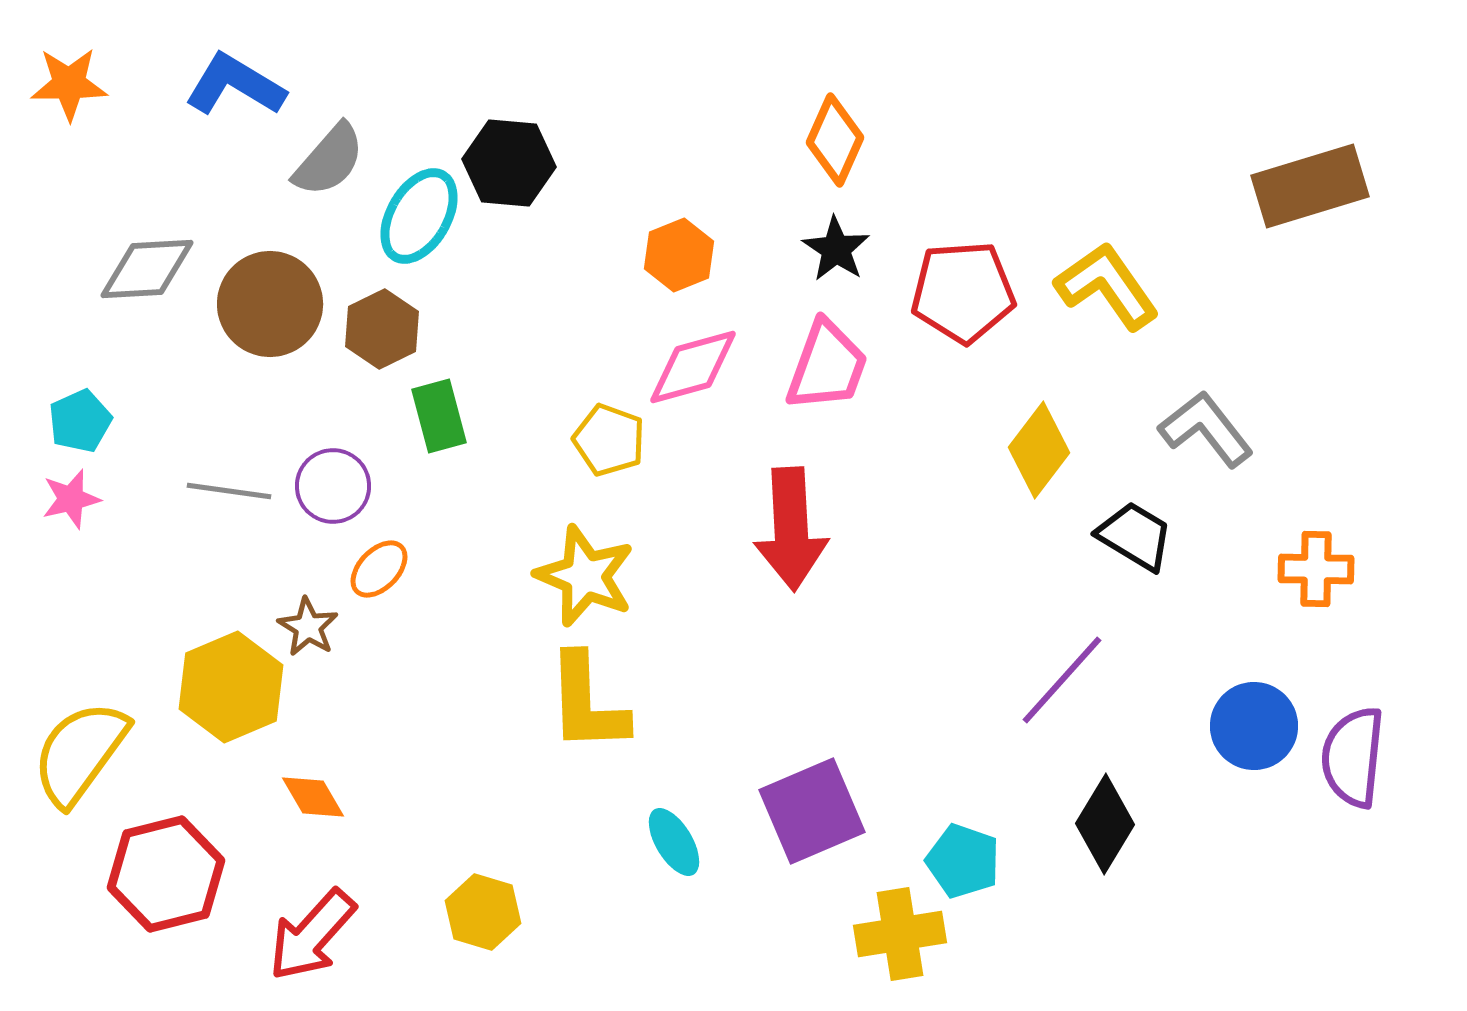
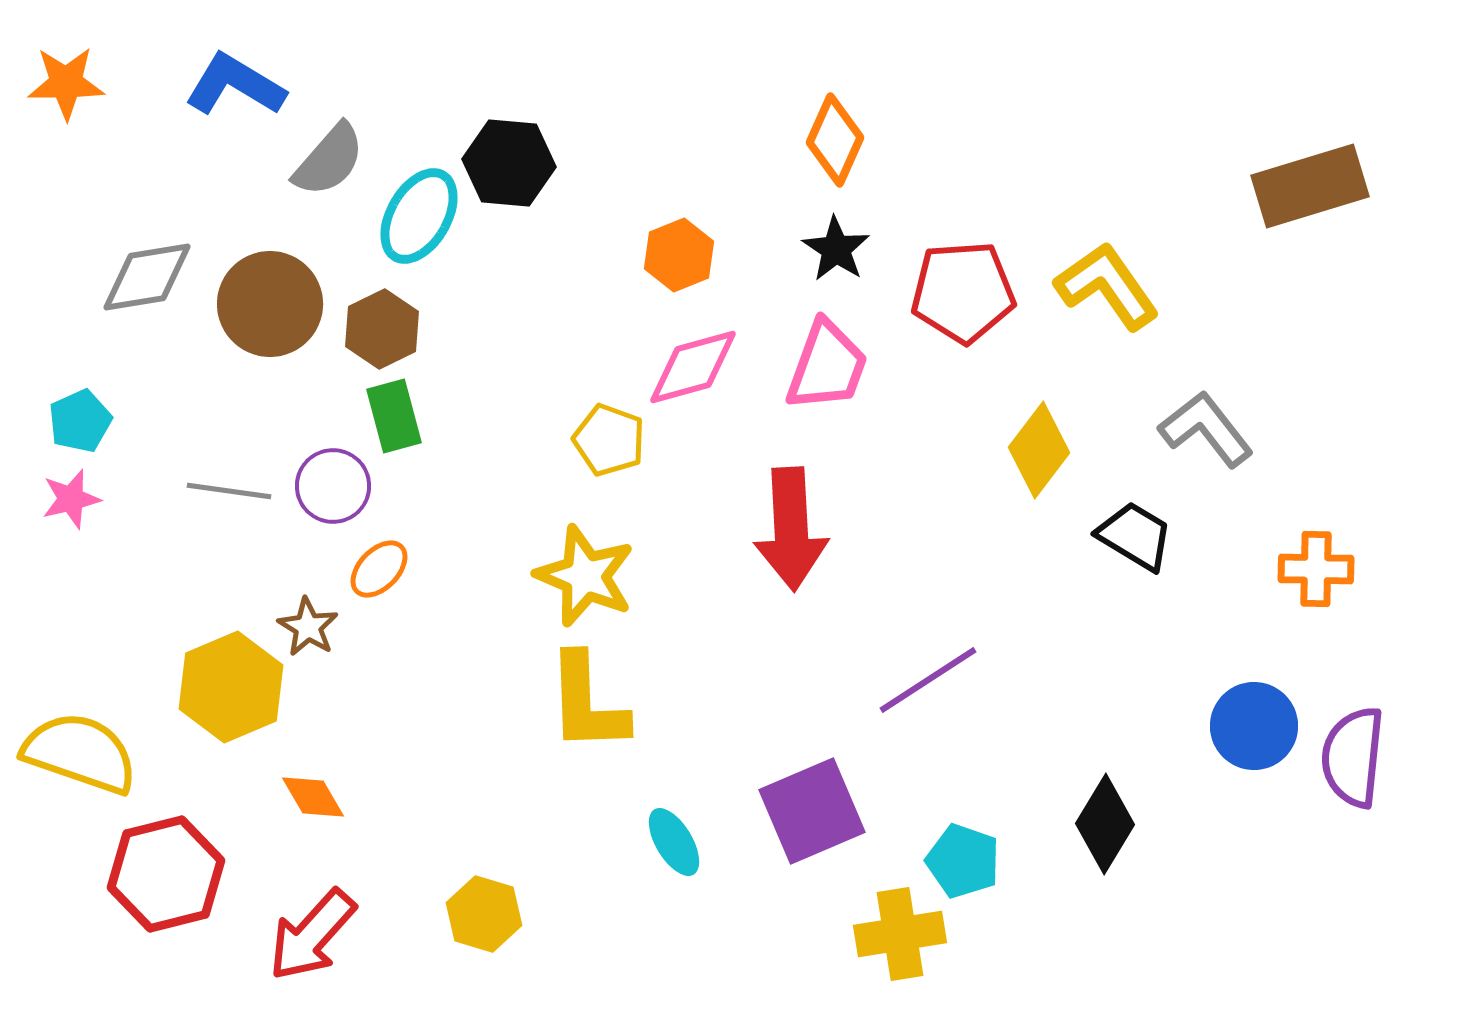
orange star at (69, 84): moved 3 px left, 1 px up
gray diamond at (147, 269): moved 8 px down; rotated 6 degrees counterclockwise
green rectangle at (439, 416): moved 45 px left
purple line at (1062, 680): moved 134 px left; rotated 15 degrees clockwise
yellow semicircle at (80, 753): rotated 73 degrees clockwise
yellow hexagon at (483, 912): moved 1 px right, 2 px down
